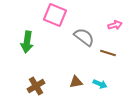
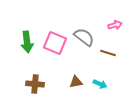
pink square: moved 28 px down
green arrow: rotated 15 degrees counterclockwise
brown cross: moved 1 px left, 2 px up; rotated 36 degrees clockwise
